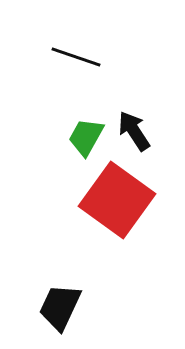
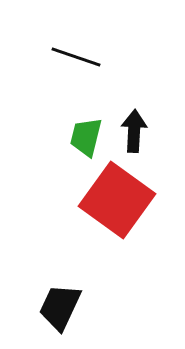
black arrow: rotated 36 degrees clockwise
green trapezoid: rotated 15 degrees counterclockwise
